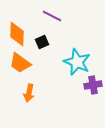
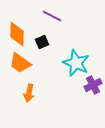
cyan star: moved 1 px left, 1 px down
purple cross: rotated 18 degrees counterclockwise
